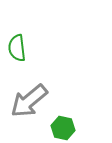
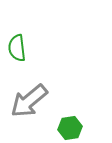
green hexagon: moved 7 px right; rotated 20 degrees counterclockwise
